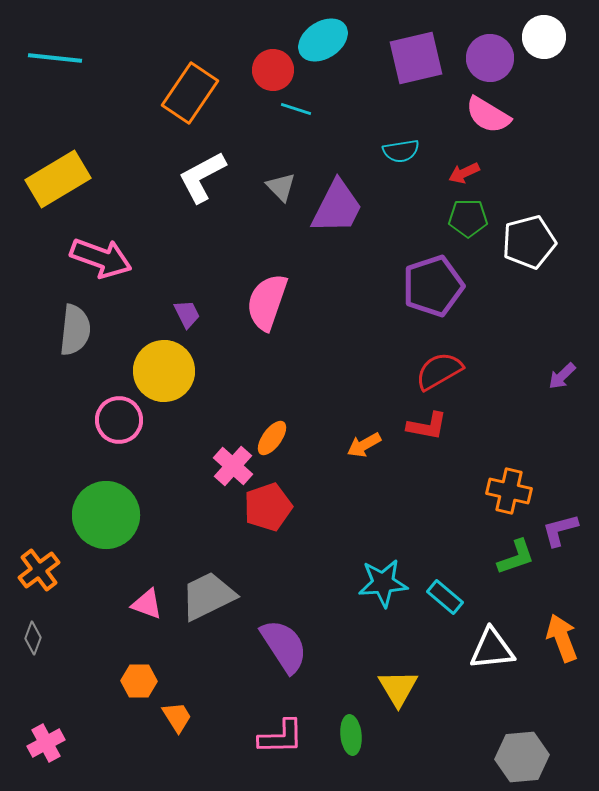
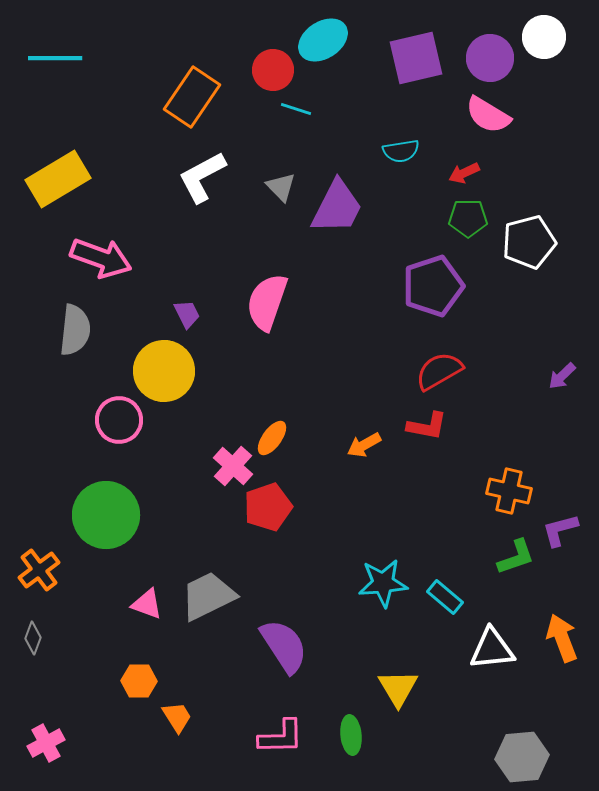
cyan line at (55, 58): rotated 6 degrees counterclockwise
orange rectangle at (190, 93): moved 2 px right, 4 px down
